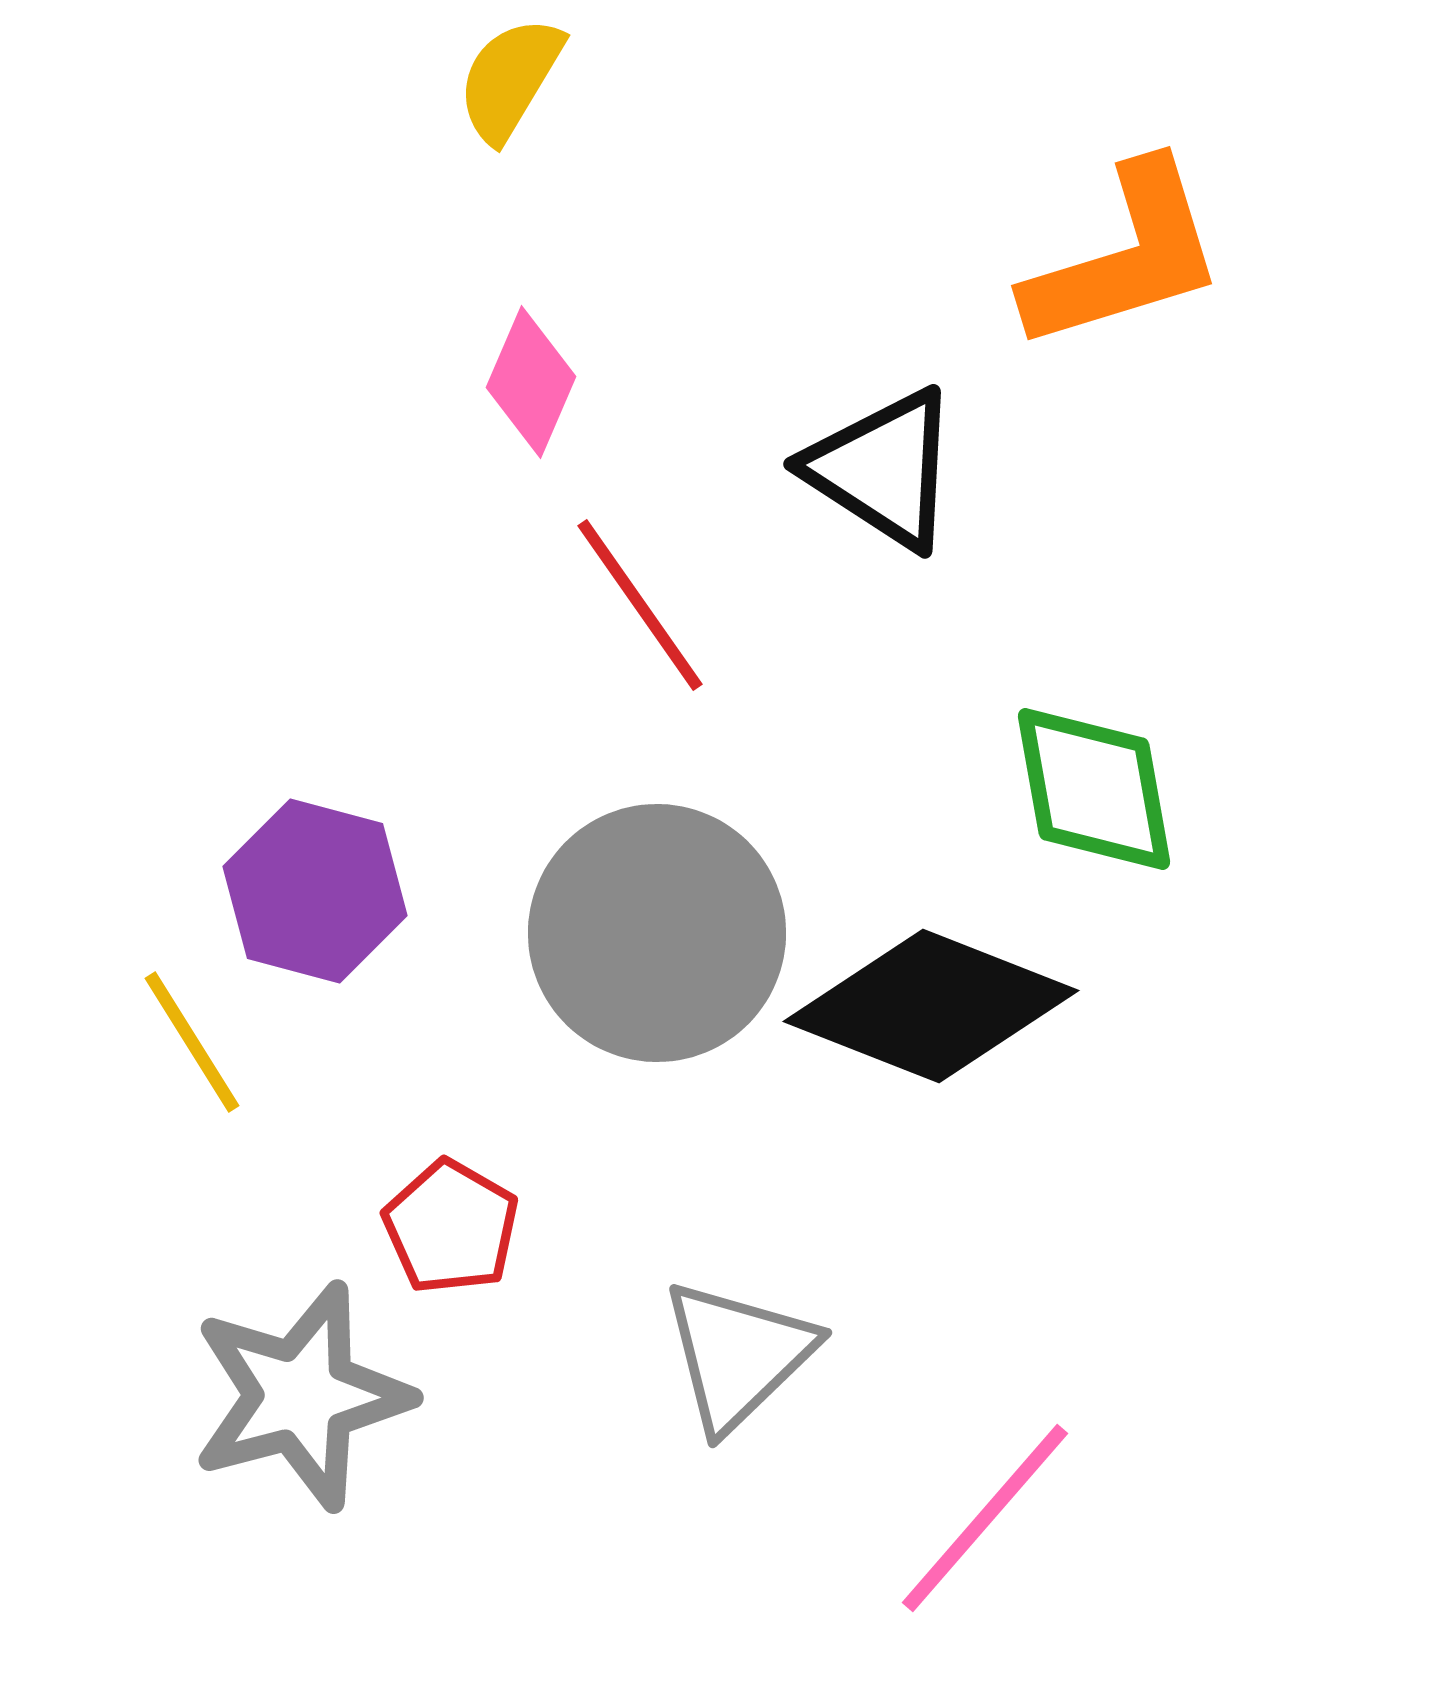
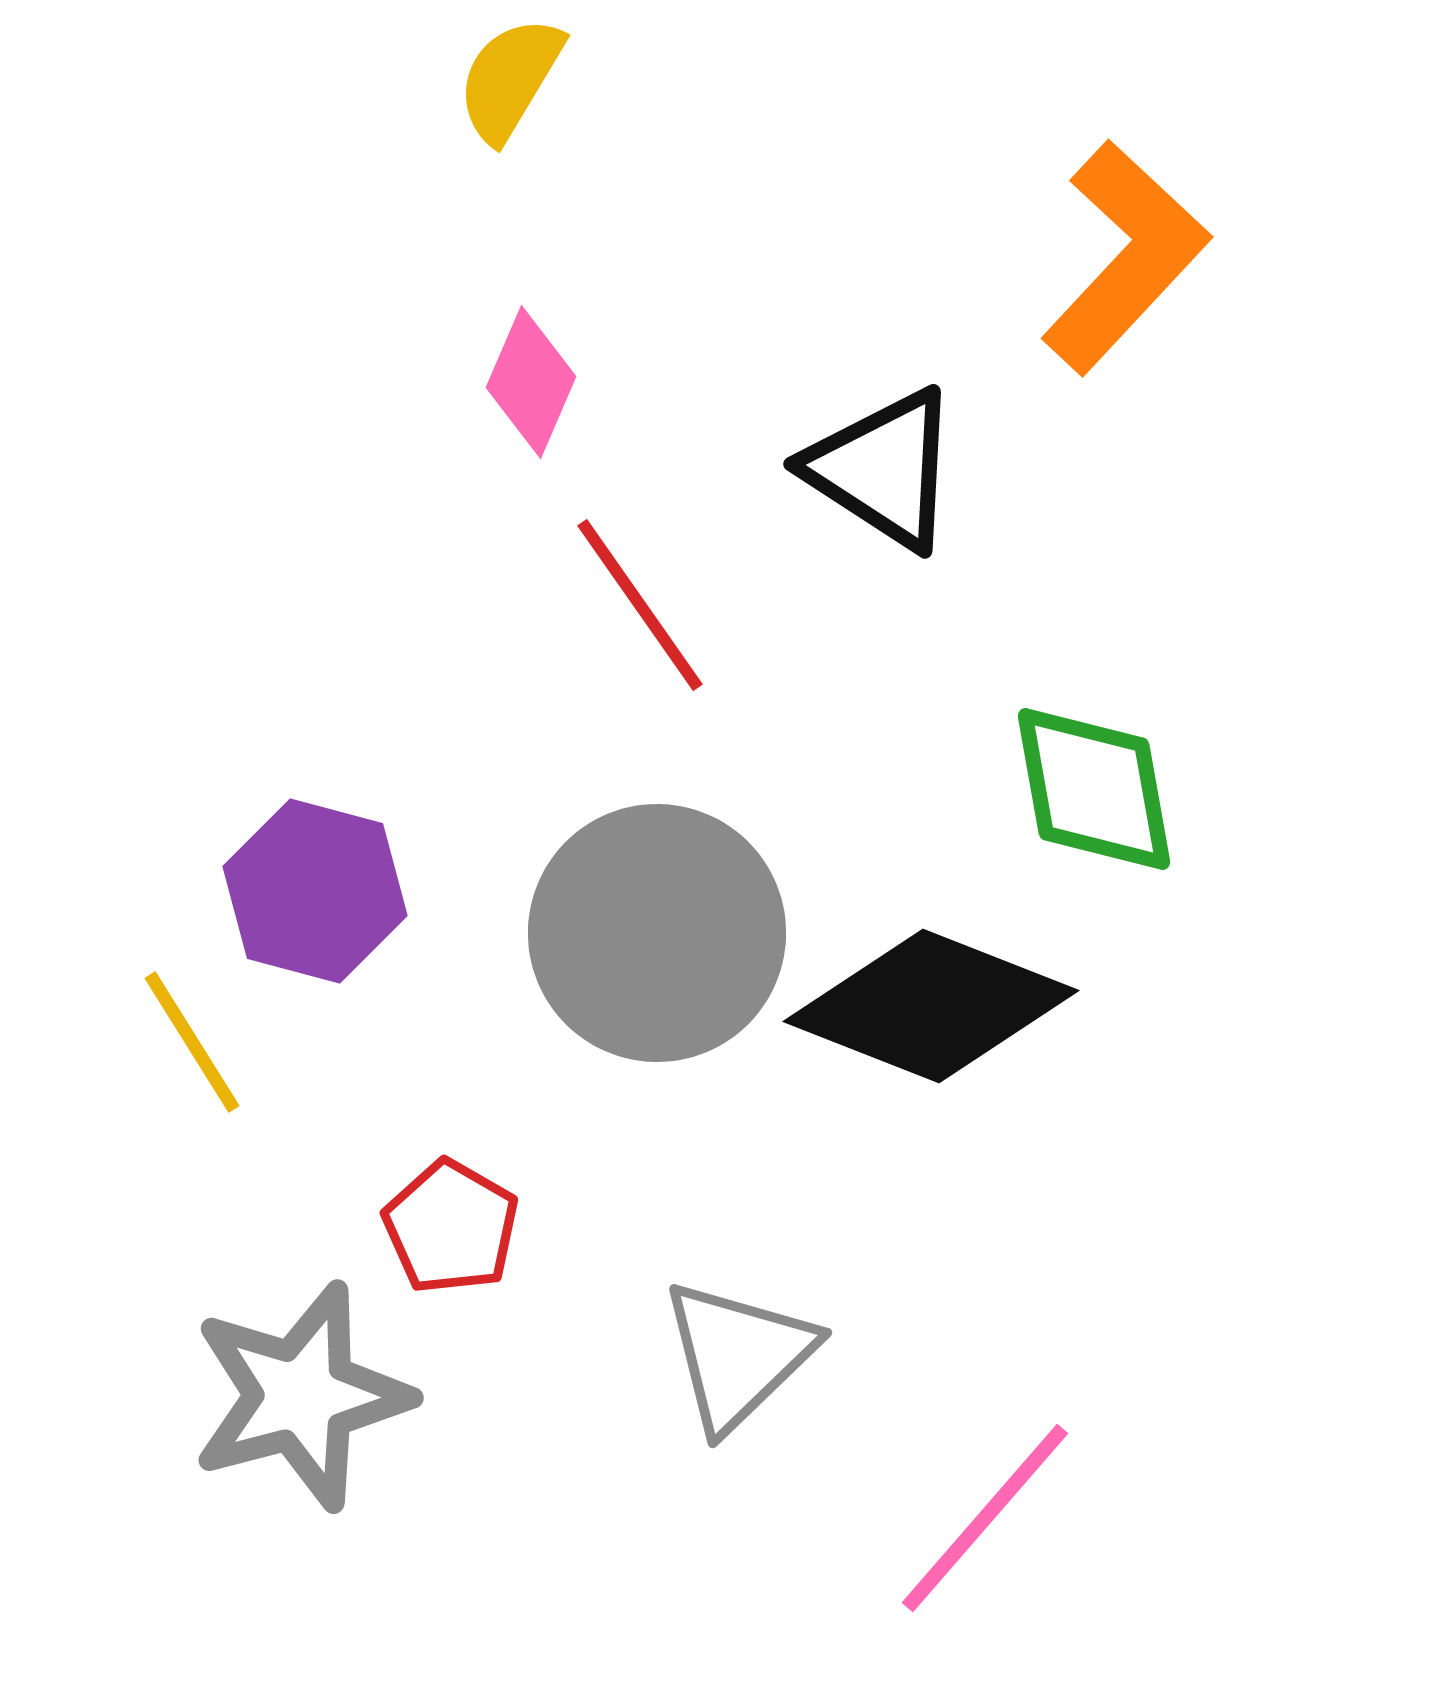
orange L-shape: rotated 30 degrees counterclockwise
